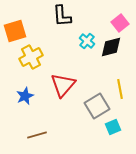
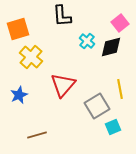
orange square: moved 3 px right, 2 px up
yellow cross: rotated 20 degrees counterclockwise
blue star: moved 6 px left, 1 px up
